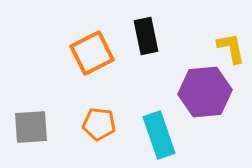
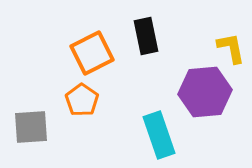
orange pentagon: moved 17 px left, 24 px up; rotated 28 degrees clockwise
